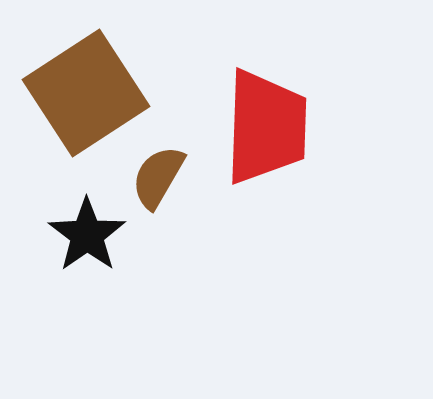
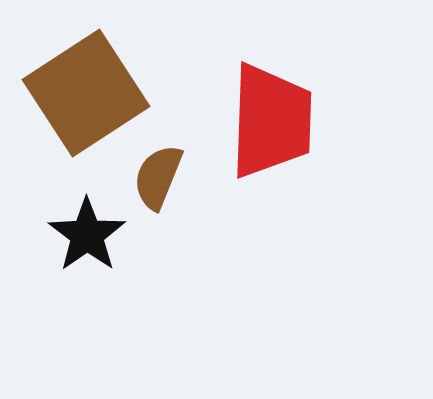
red trapezoid: moved 5 px right, 6 px up
brown semicircle: rotated 8 degrees counterclockwise
